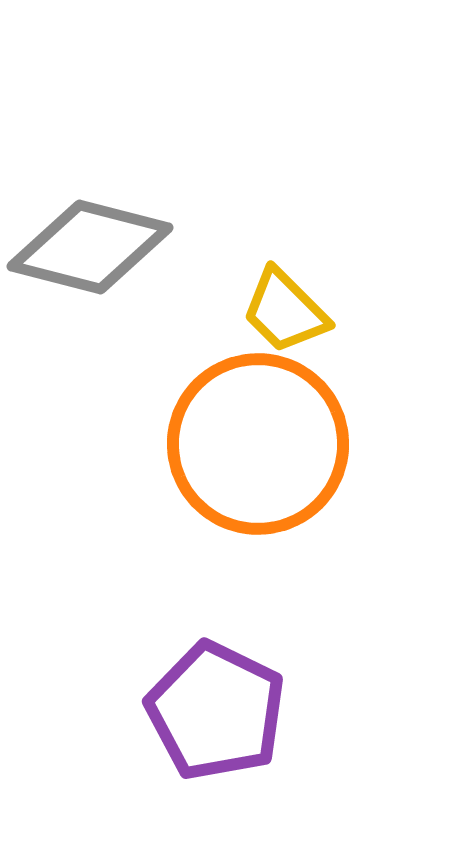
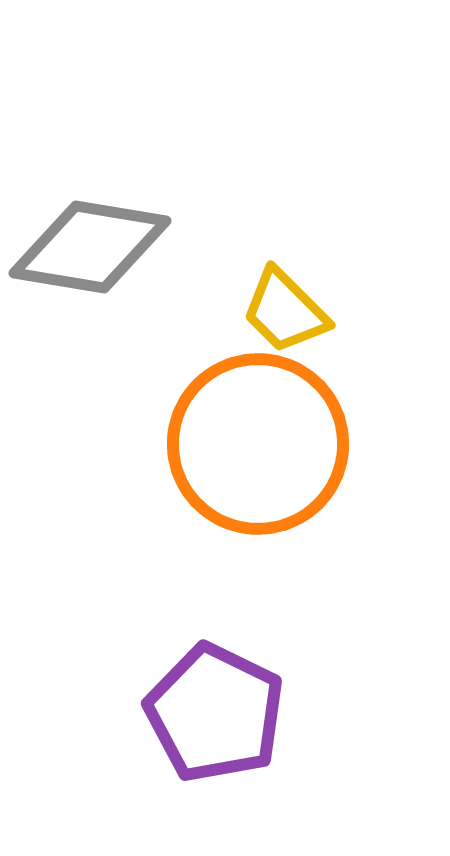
gray diamond: rotated 5 degrees counterclockwise
purple pentagon: moved 1 px left, 2 px down
